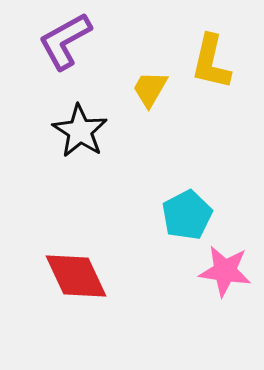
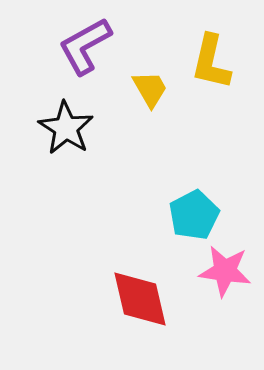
purple L-shape: moved 20 px right, 5 px down
yellow trapezoid: rotated 120 degrees clockwise
black star: moved 14 px left, 3 px up
cyan pentagon: moved 7 px right
red diamond: moved 64 px right, 23 px down; rotated 12 degrees clockwise
